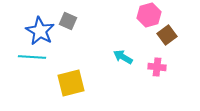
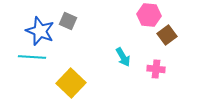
pink hexagon: rotated 20 degrees clockwise
blue star: rotated 8 degrees counterclockwise
cyan arrow: rotated 150 degrees counterclockwise
pink cross: moved 1 px left, 2 px down
yellow square: rotated 32 degrees counterclockwise
